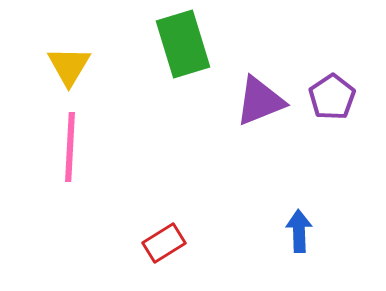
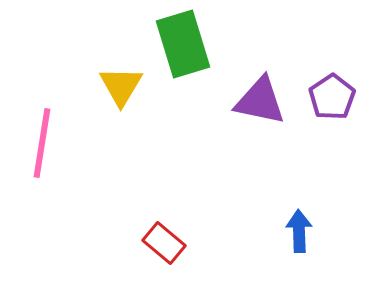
yellow triangle: moved 52 px right, 20 px down
purple triangle: rotated 34 degrees clockwise
pink line: moved 28 px left, 4 px up; rotated 6 degrees clockwise
red rectangle: rotated 72 degrees clockwise
